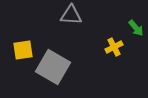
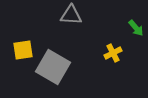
yellow cross: moved 1 px left, 6 px down
